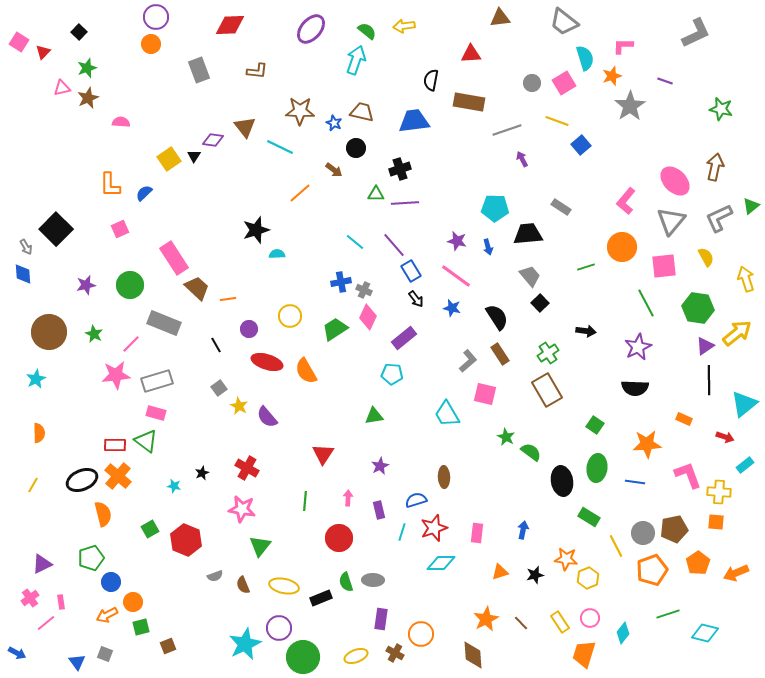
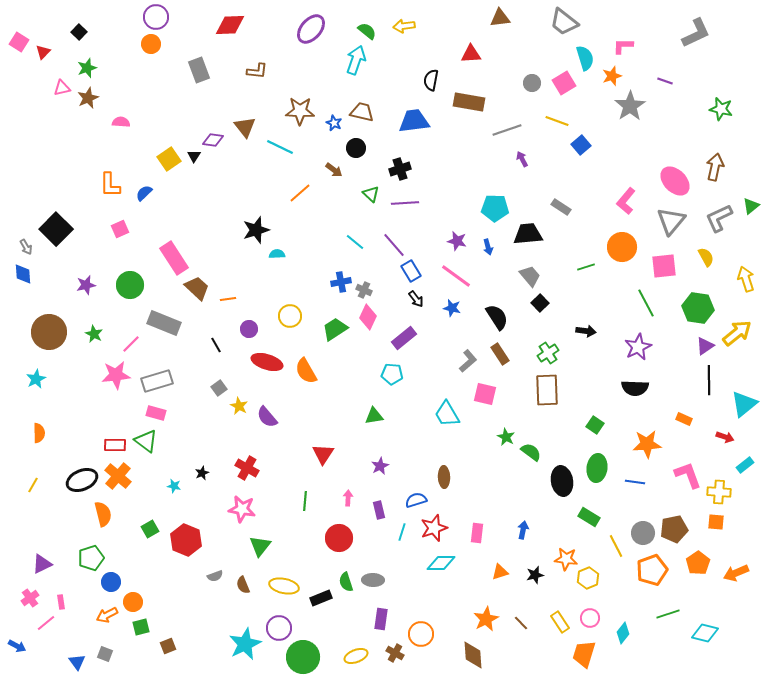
green triangle at (376, 194): moved 5 px left; rotated 42 degrees clockwise
brown rectangle at (547, 390): rotated 28 degrees clockwise
blue arrow at (17, 653): moved 7 px up
